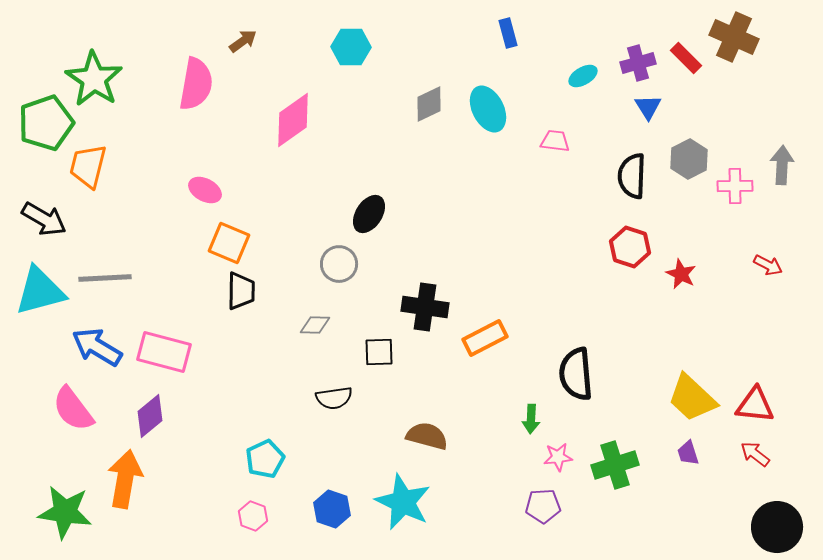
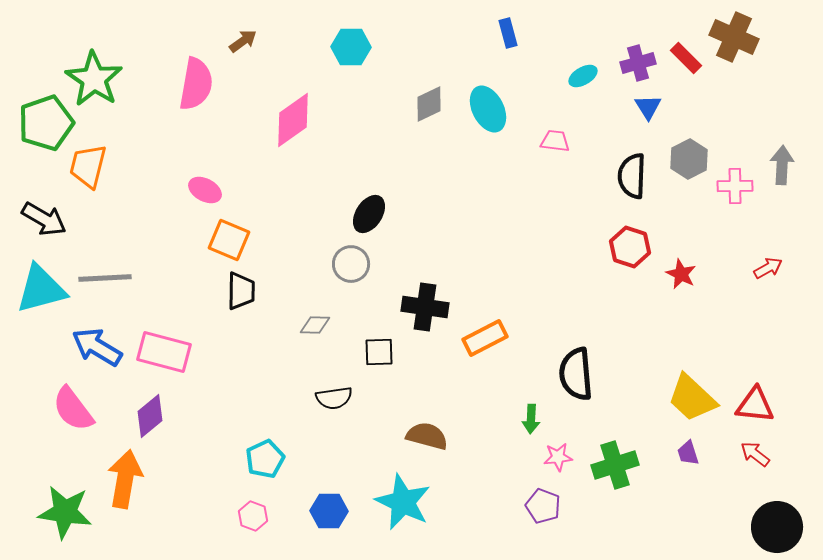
orange square at (229, 243): moved 3 px up
gray circle at (339, 264): moved 12 px right
red arrow at (768, 265): moved 3 px down; rotated 56 degrees counterclockwise
cyan triangle at (40, 291): moved 1 px right, 2 px up
purple pentagon at (543, 506): rotated 24 degrees clockwise
blue hexagon at (332, 509): moved 3 px left, 2 px down; rotated 18 degrees counterclockwise
